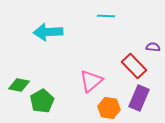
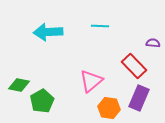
cyan line: moved 6 px left, 10 px down
purple semicircle: moved 4 px up
